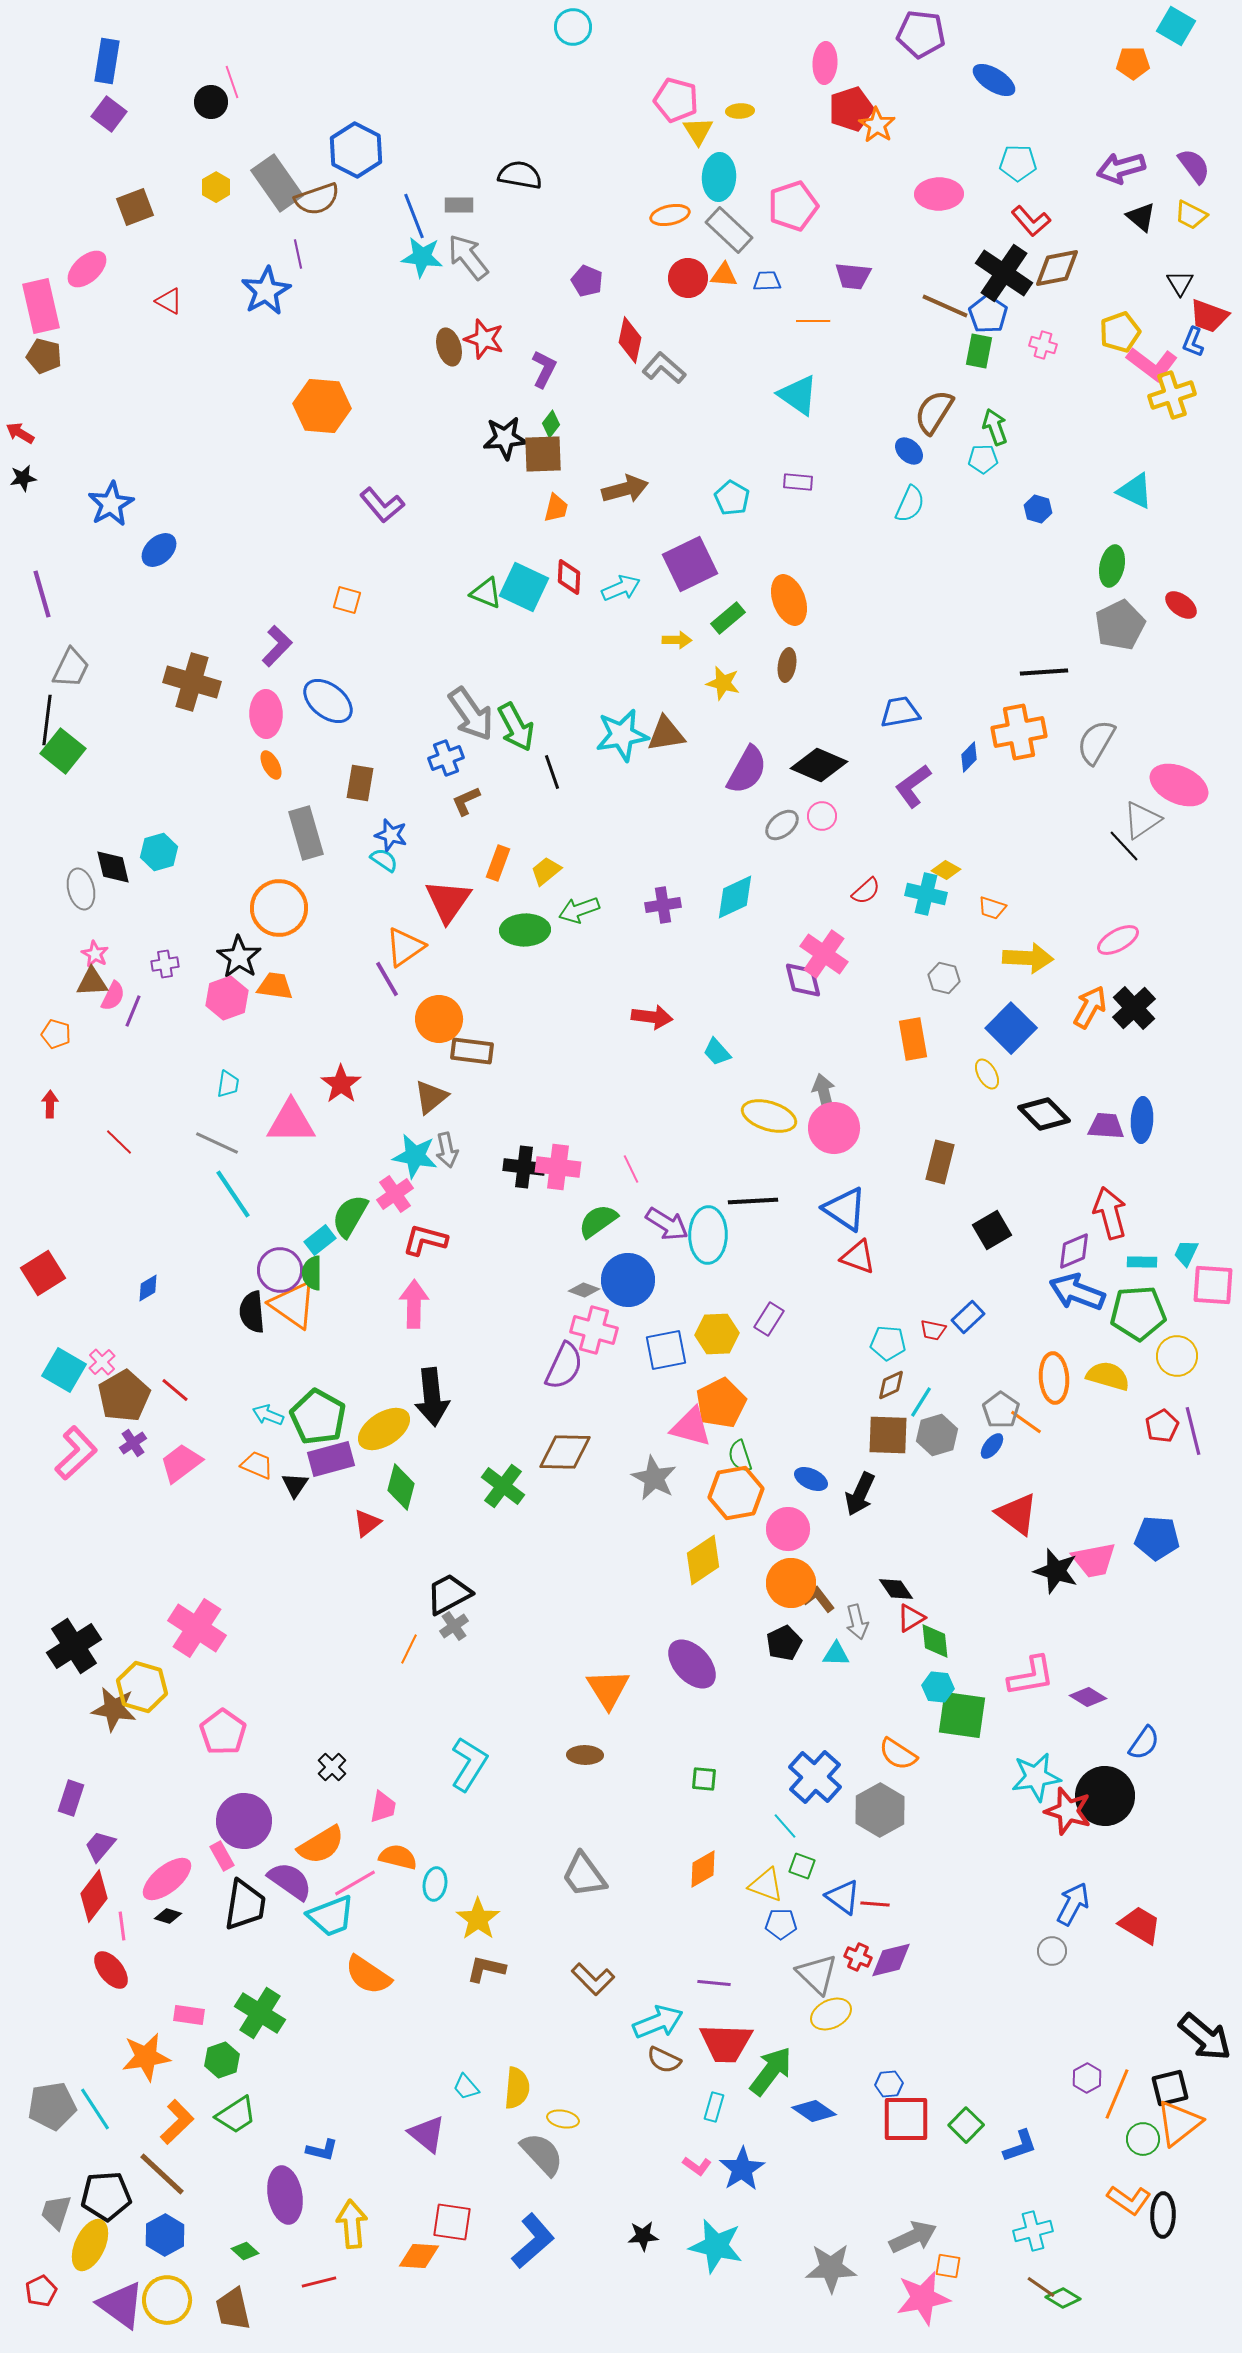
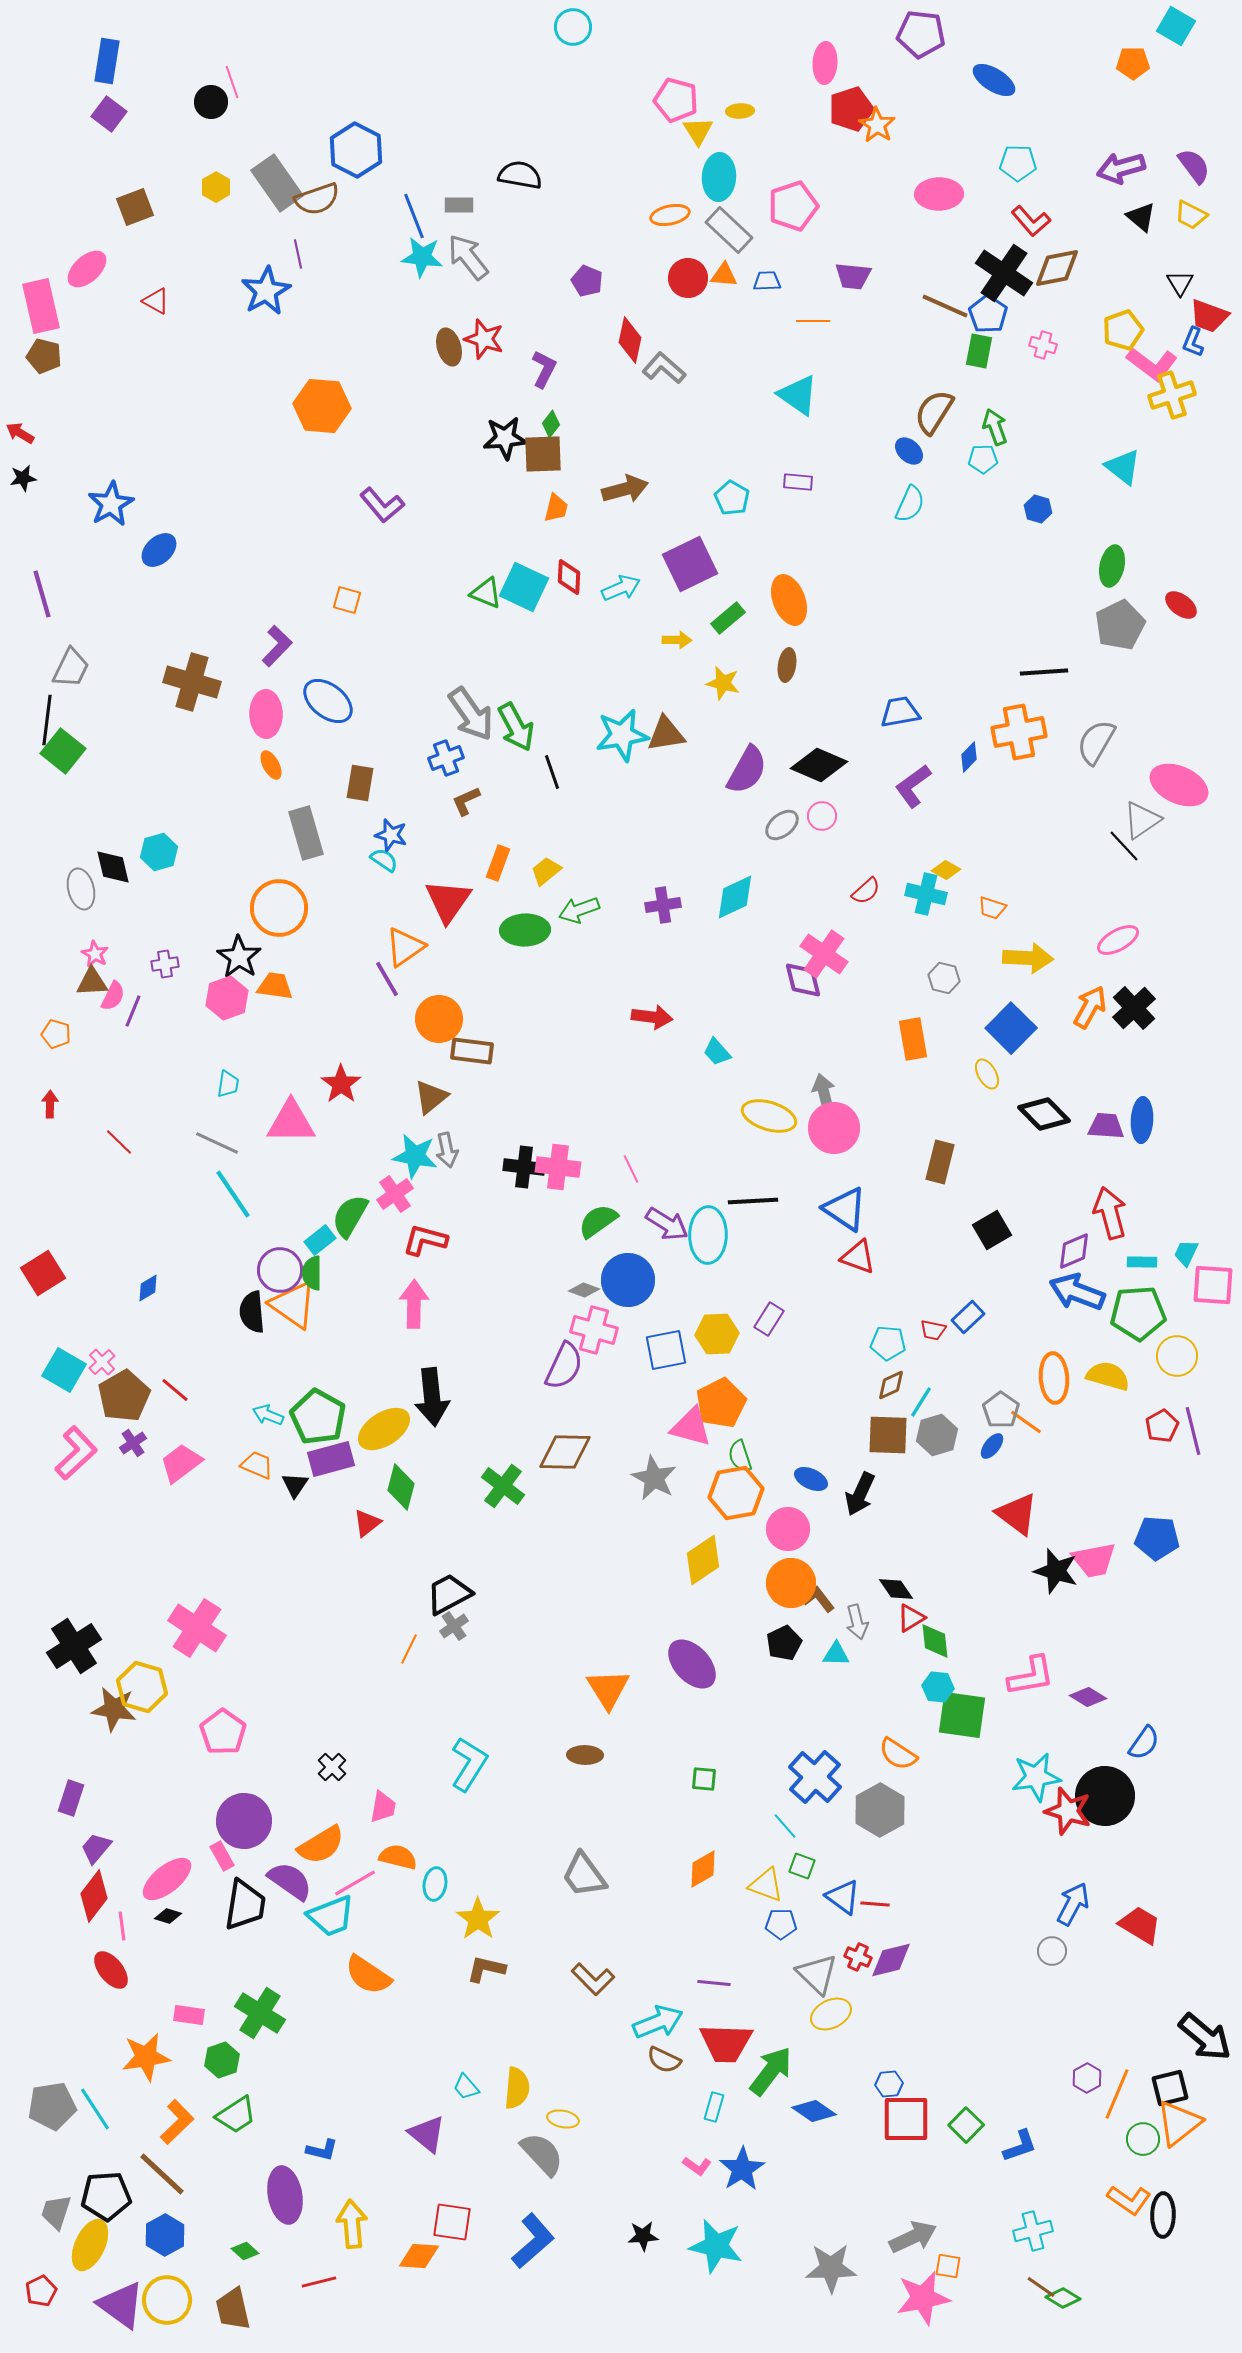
red triangle at (169, 301): moved 13 px left
yellow pentagon at (1120, 332): moved 3 px right, 2 px up
cyan triangle at (1135, 491): moved 12 px left, 24 px up; rotated 12 degrees clockwise
purple trapezoid at (100, 1846): moved 4 px left, 2 px down
